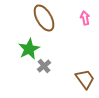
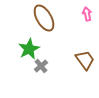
pink arrow: moved 2 px right, 4 px up
gray cross: moved 3 px left
brown trapezoid: moved 19 px up
